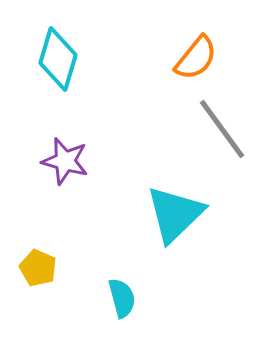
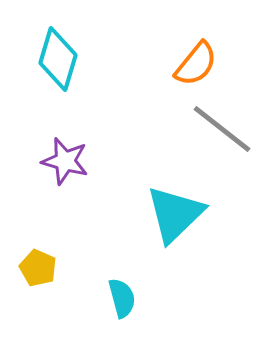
orange semicircle: moved 6 px down
gray line: rotated 16 degrees counterclockwise
